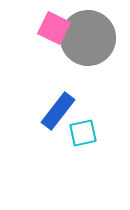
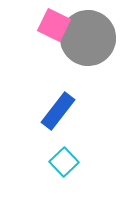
pink square: moved 3 px up
cyan square: moved 19 px left, 29 px down; rotated 32 degrees counterclockwise
